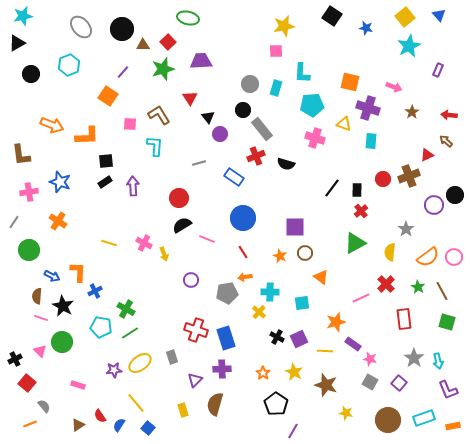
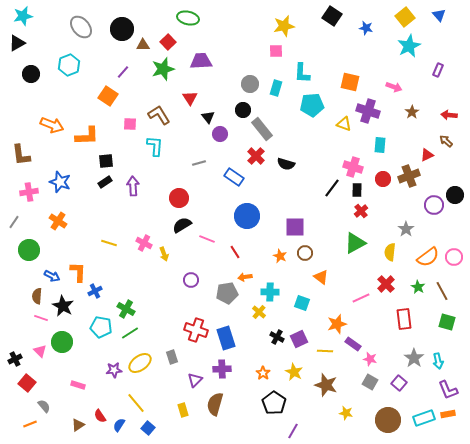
purple cross at (368, 108): moved 3 px down
pink cross at (315, 138): moved 38 px right, 29 px down
cyan rectangle at (371, 141): moved 9 px right, 4 px down
red cross at (256, 156): rotated 24 degrees counterclockwise
blue circle at (243, 218): moved 4 px right, 2 px up
red line at (243, 252): moved 8 px left
cyan square at (302, 303): rotated 28 degrees clockwise
orange star at (336, 322): moved 1 px right, 2 px down
black pentagon at (276, 404): moved 2 px left, 1 px up
orange rectangle at (453, 426): moved 5 px left, 12 px up
